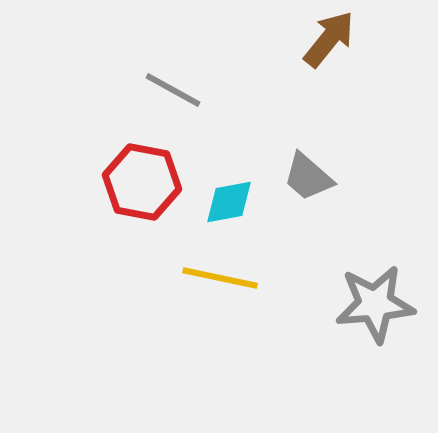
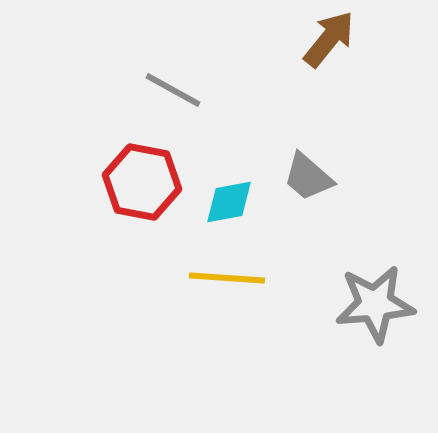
yellow line: moved 7 px right; rotated 8 degrees counterclockwise
